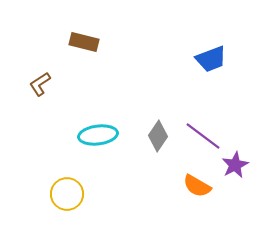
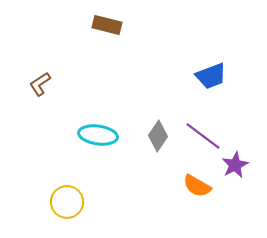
brown rectangle: moved 23 px right, 17 px up
blue trapezoid: moved 17 px down
cyan ellipse: rotated 15 degrees clockwise
yellow circle: moved 8 px down
